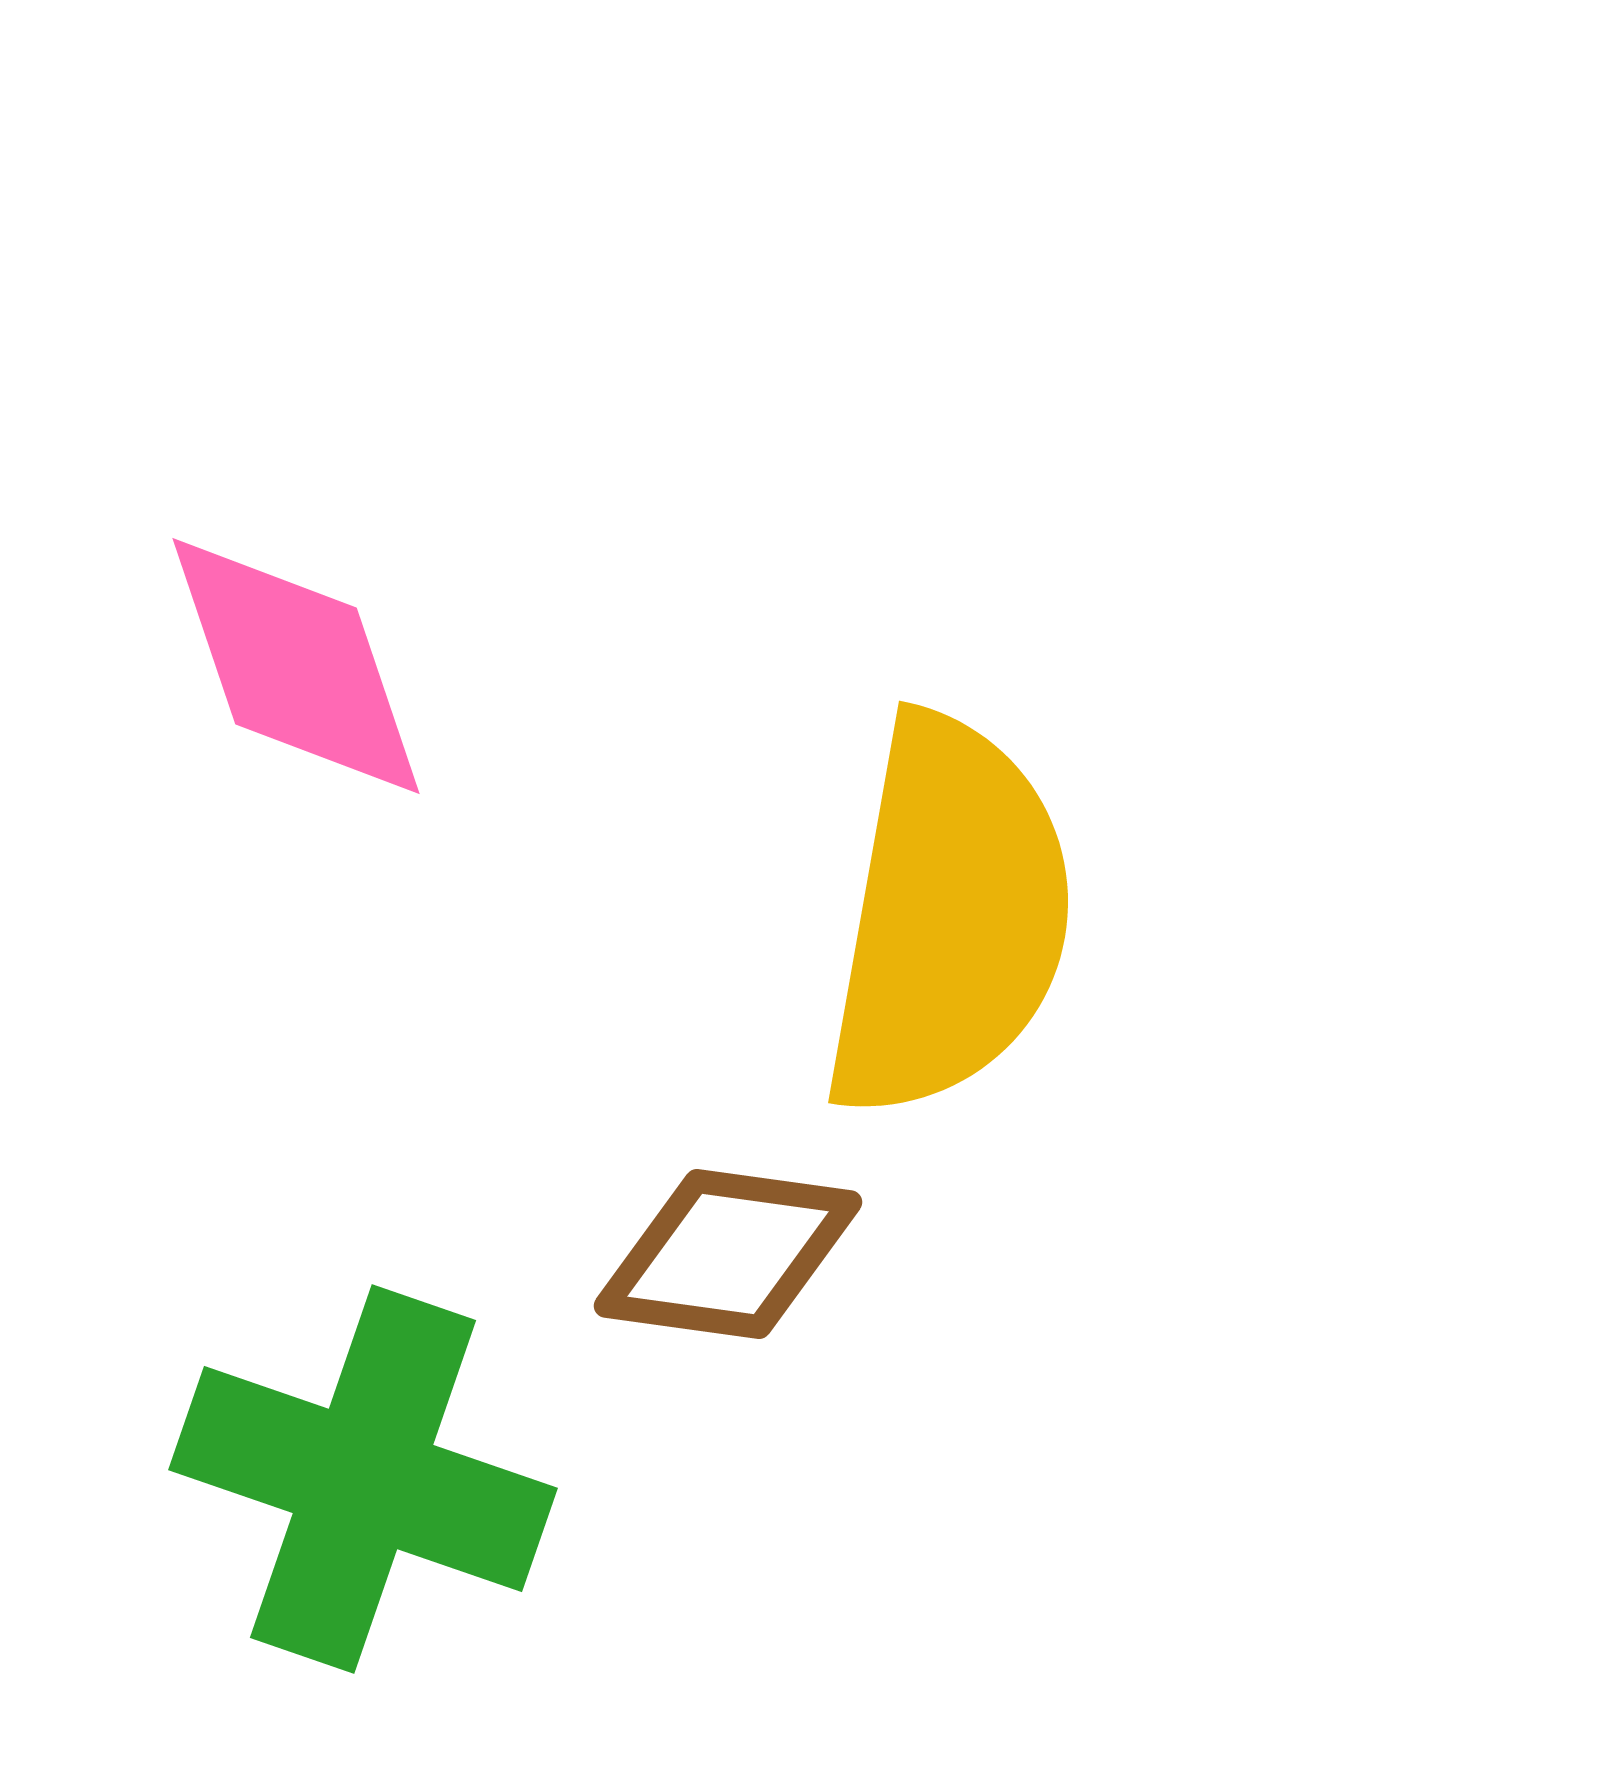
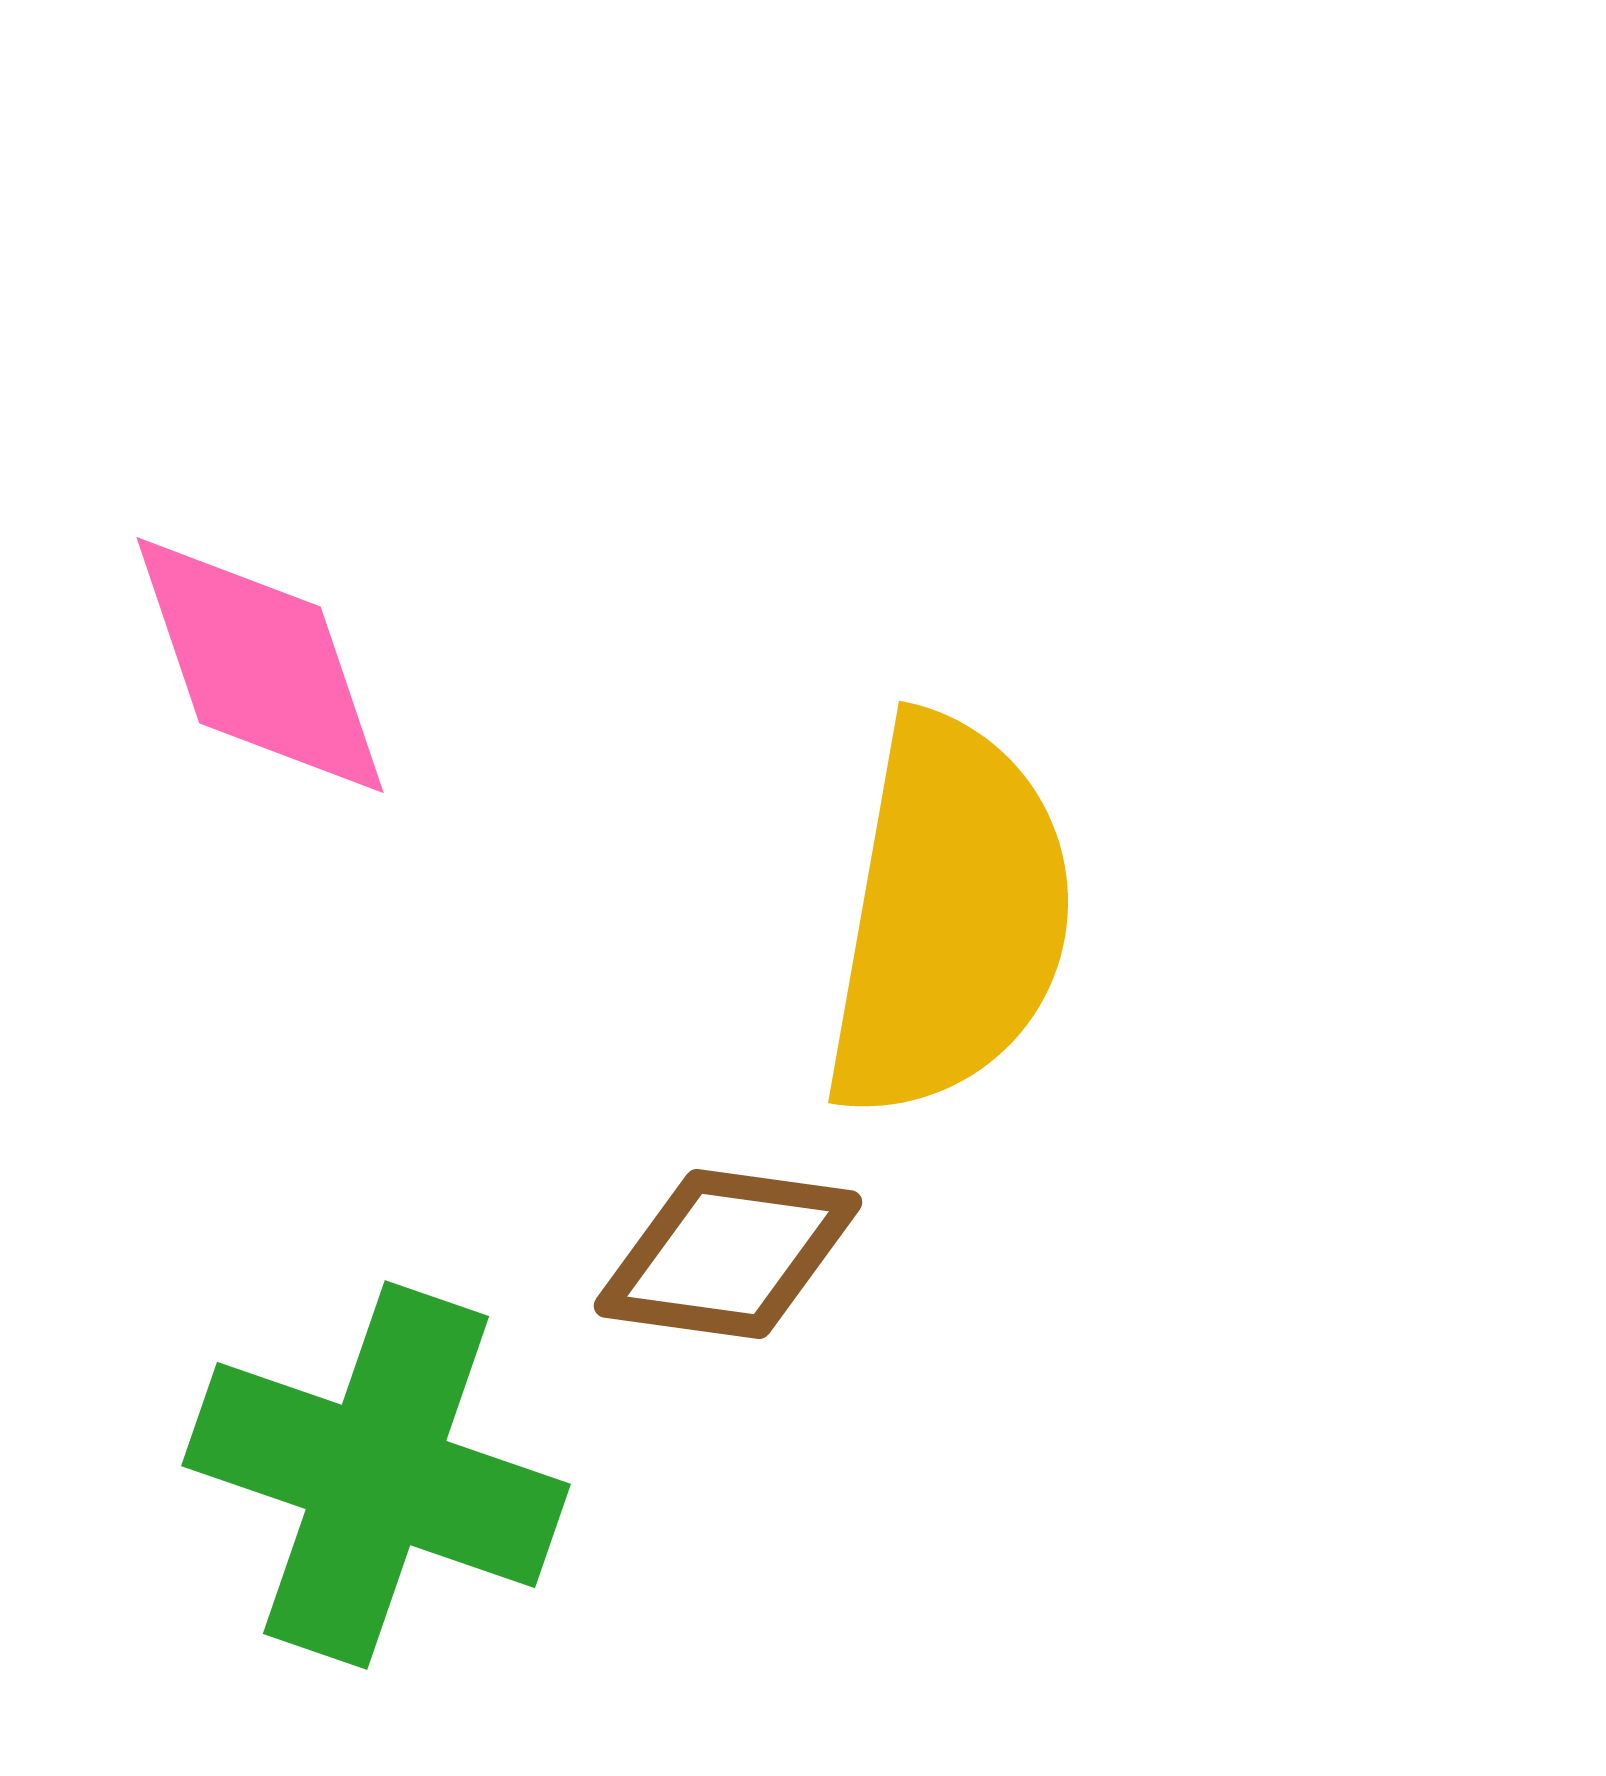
pink diamond: moved 36 px left, 1 px up
green cross: moved 13 px right, 4 px up
